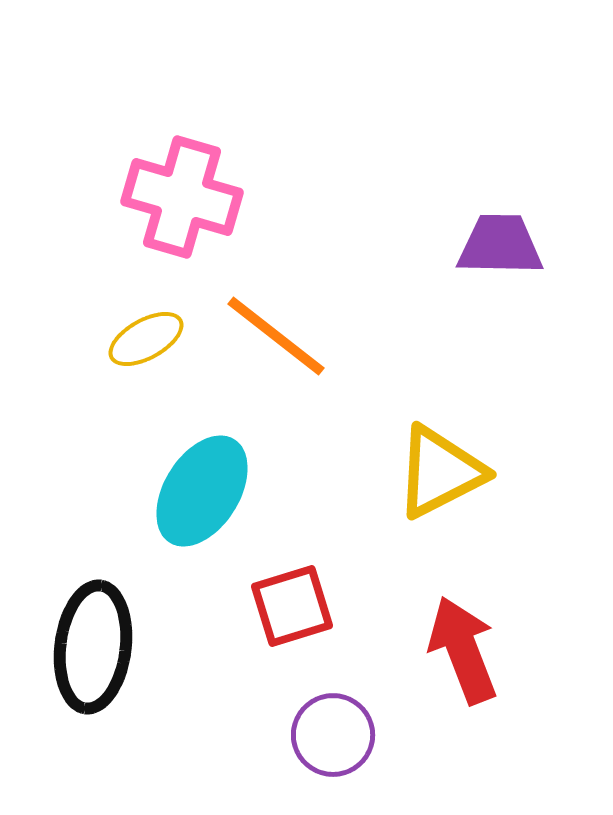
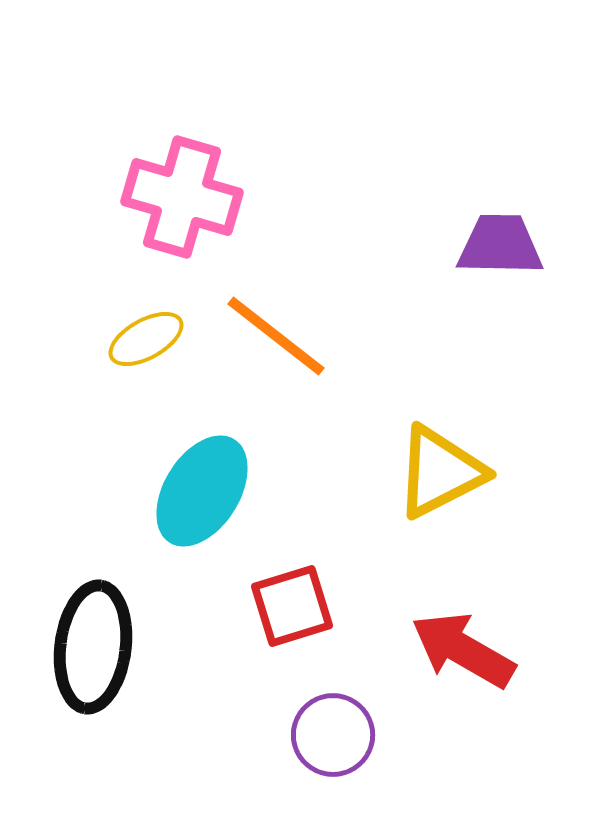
red arrow: rotated 39 degrees counterclockwise
